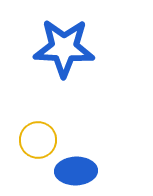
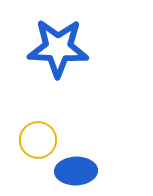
blue star: moved 6 px left
